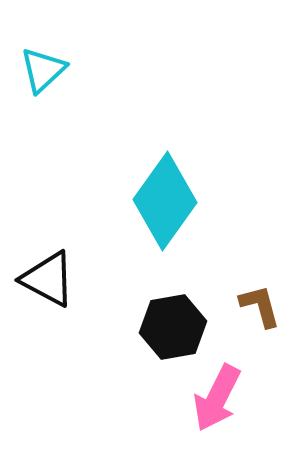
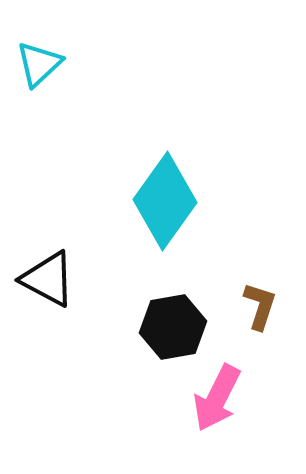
cyan triangle: moved 4 px left, 6 px up
brown L-shape: rotated 33 degrees clockwise
